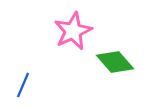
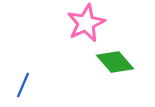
pink star: moved 13 px right, 8 px up
